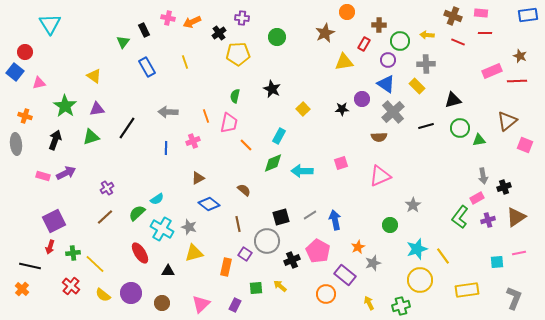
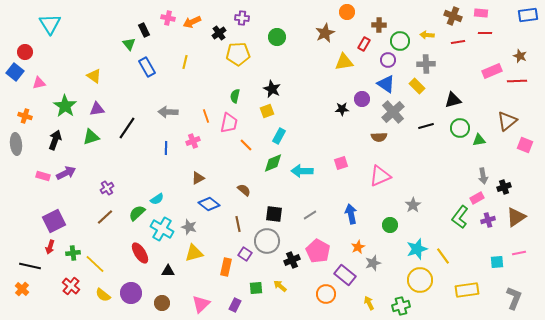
green triangle at (123, 42): moved 6 px right, 2 px down; rotated 16 degrees counterclockwise
red line at (458, 42): rotated 32 degrees counterclockwise
yellow line at (185, 62): rotated 32 degrees clockwise
yellow square at (303, 109): moved 36 px left, 2 px down; rotated 24 degrees clockwise
black square at (281, 217): moved 7 px left, 3 px up; rotated 24 degrees clockwise
blue arrow at (335, 220): moved 16 px right, 6 px up
